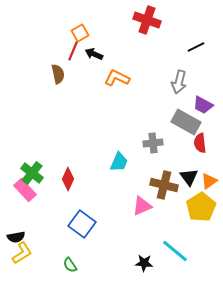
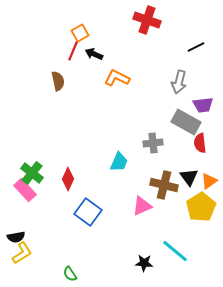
brown semicircle: moved 7 px down
purple trapezoid: rotated 35 degrees counterclockwise
blue square: moved 6 px right, 12 px up
green semicircle: moved 9 px down
